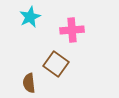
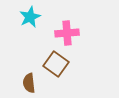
pink cross: moved 5 px left, 3 px down
